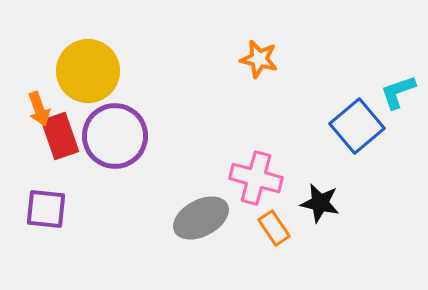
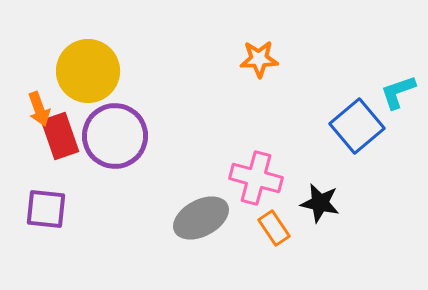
orange star: rotated 15 degrees counterclockwise
